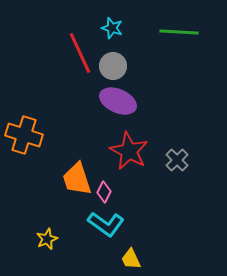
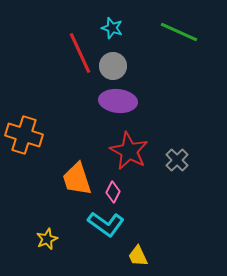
green line: rotated 21 degrees clockwise
purple ellipse: rotated 18 degrees counterclockwise
pink diamond: moved 9 px right
yellow trapezoid: moved 7 px right, 3 px up
